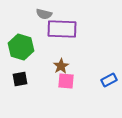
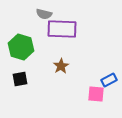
pink square: moved 30 px right, 13 px down
